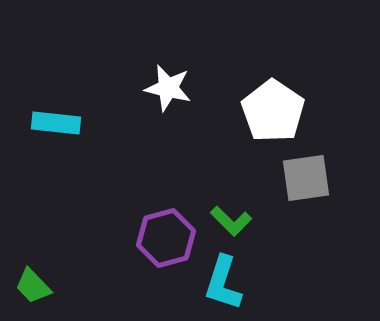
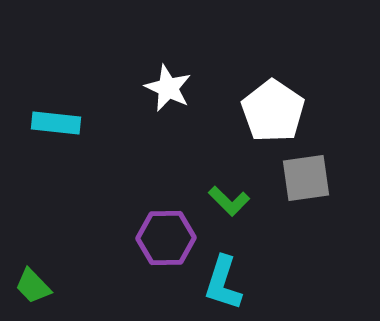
white star: rotated 12 degrees clockwise
green L-shape: moved 2 px left, 20 px up
purple hexagon: rotated 14 degrees clockwise
